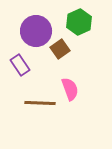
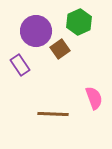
pink semicircle: moved 24 px right, 9 px down
brown line: moved 13 px right, 11 px down
